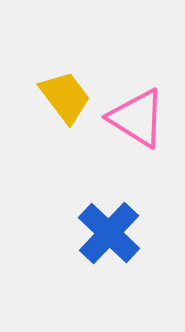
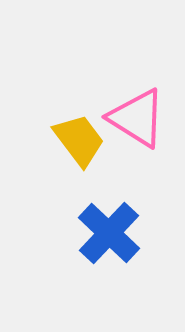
yellow trapezoid: moved 14 px right, 43 px down
